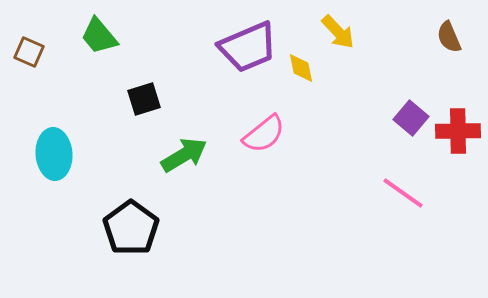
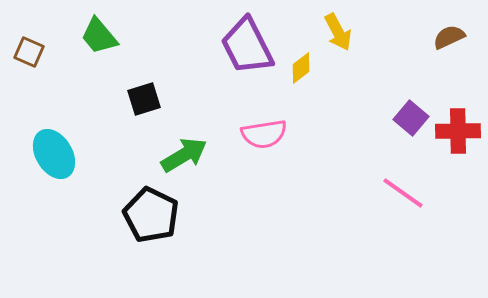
yellow arrow: rotated 15 degrees clockwise
brown semicircle: rotated 88 degrees clockwise
purple trapezoid: moved 1 px left, 1 px up; rotated 86 degrees clockwise
yellow diamond: rotated 64 degrees clockwise
pink semicircle: rotated 30 degrees clockwise
cyan ellipse: rotated 27 degrees counterclockwise
black pentagon: moved 20 px right, 13 px up; rotated 10 degrees counterclockwise
